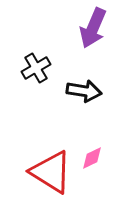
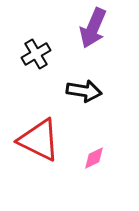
black cross: moved 14 px up
pink diamond: moved 2 px right
red triangle: moved 12 px left, 32 px up; rotated 6 degrees counterclockwise
